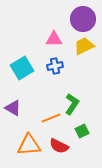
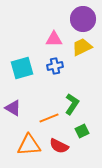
yellow trapezoid: moved 2 px left, 1 px down
cyan square: rotated 15 degrees clockwise
orange line: moved 2 px left
